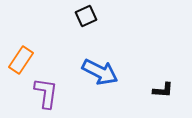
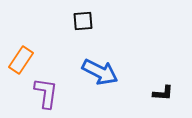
black square: moved 3 px left, 5 px down; rotated 20 degrees clockwise
black L-shape: moved 3 px down
